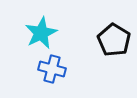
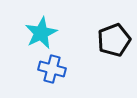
black pentagon: rotated 20 degrees clockwise
